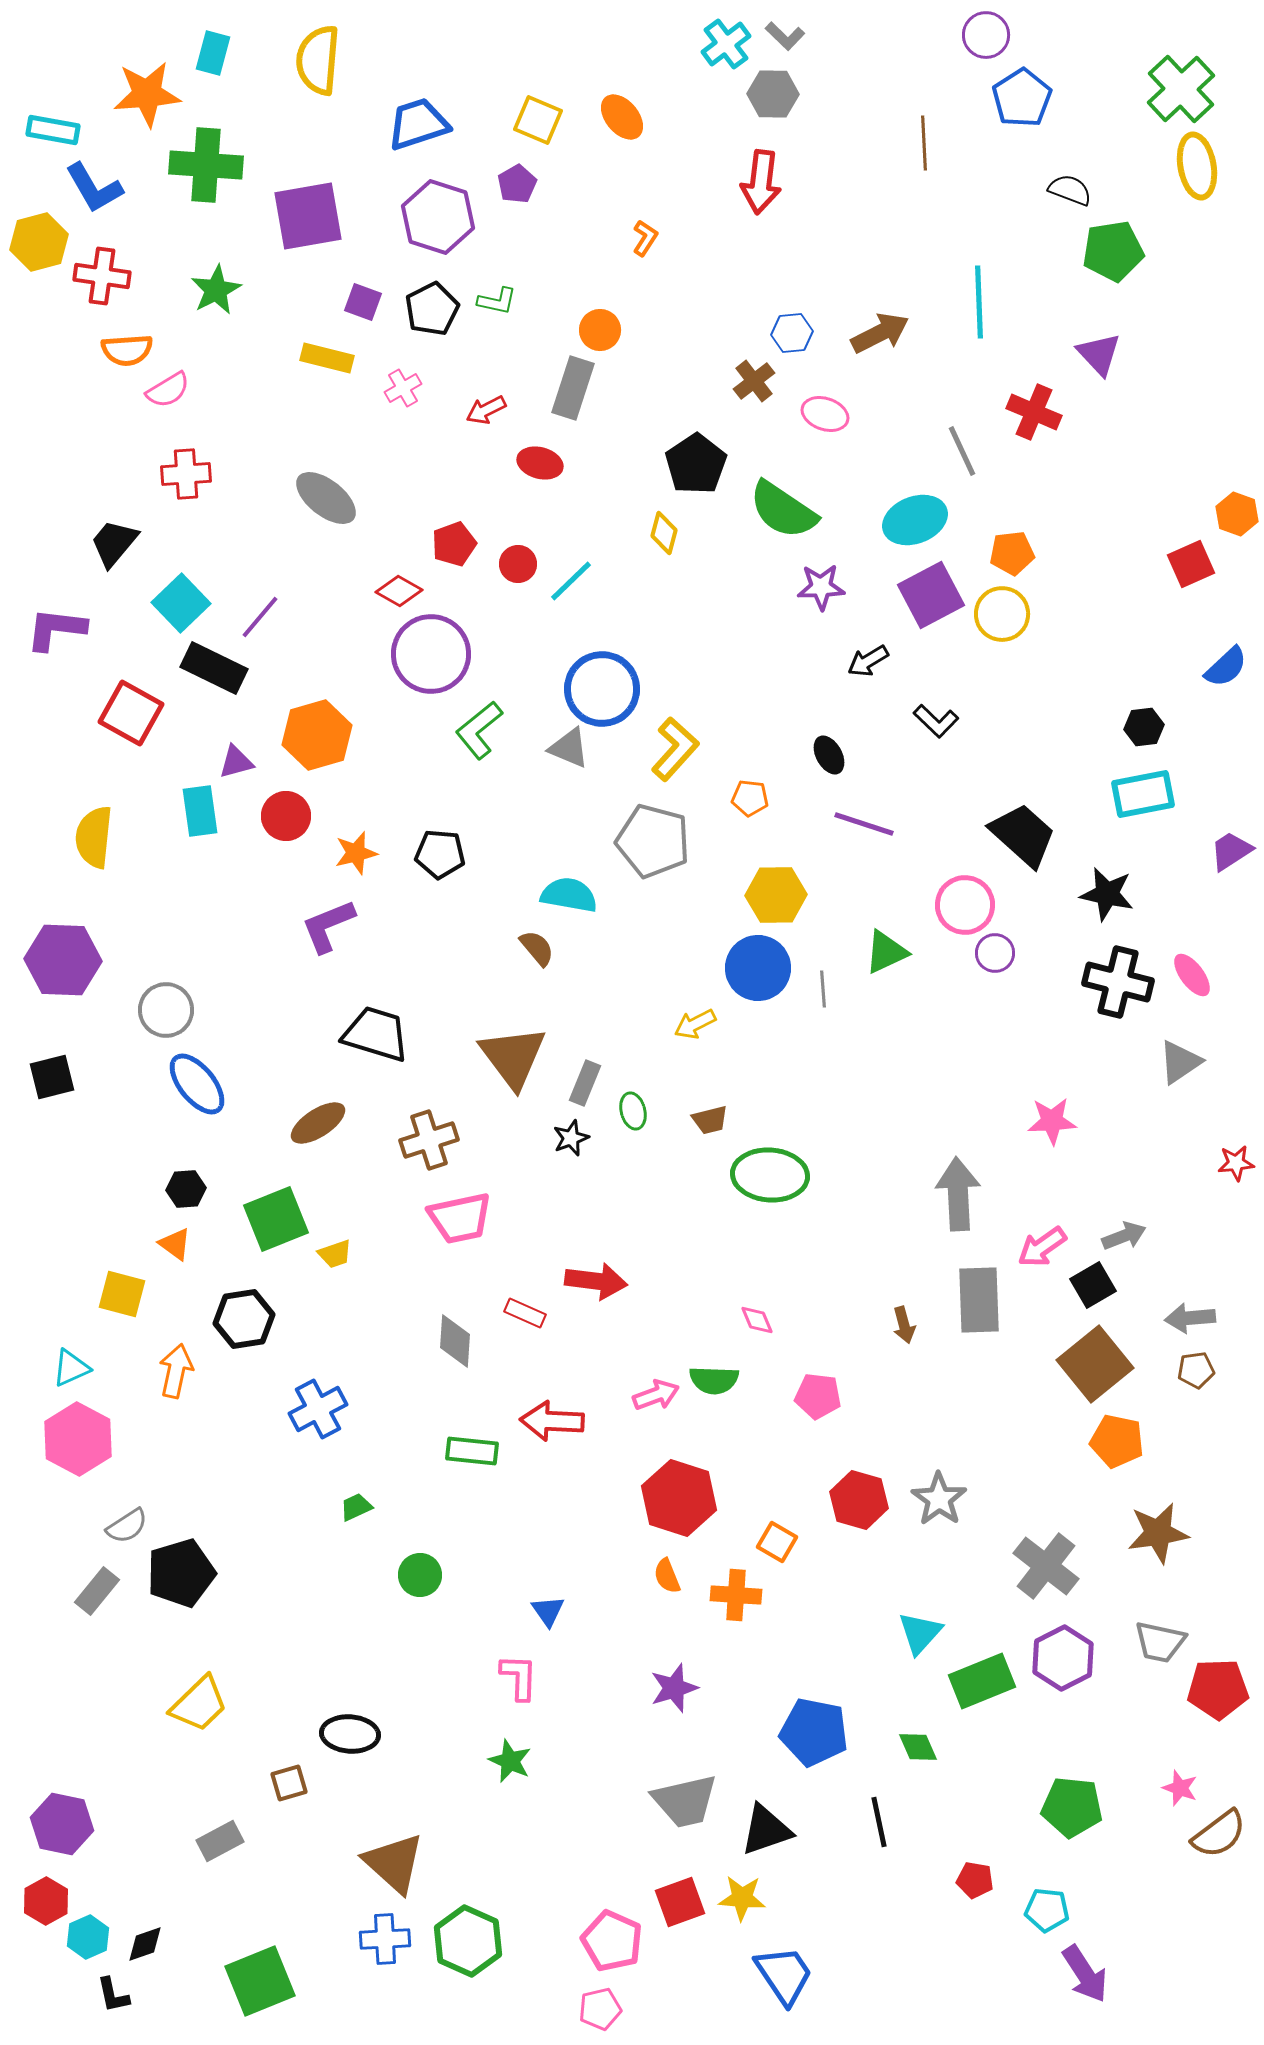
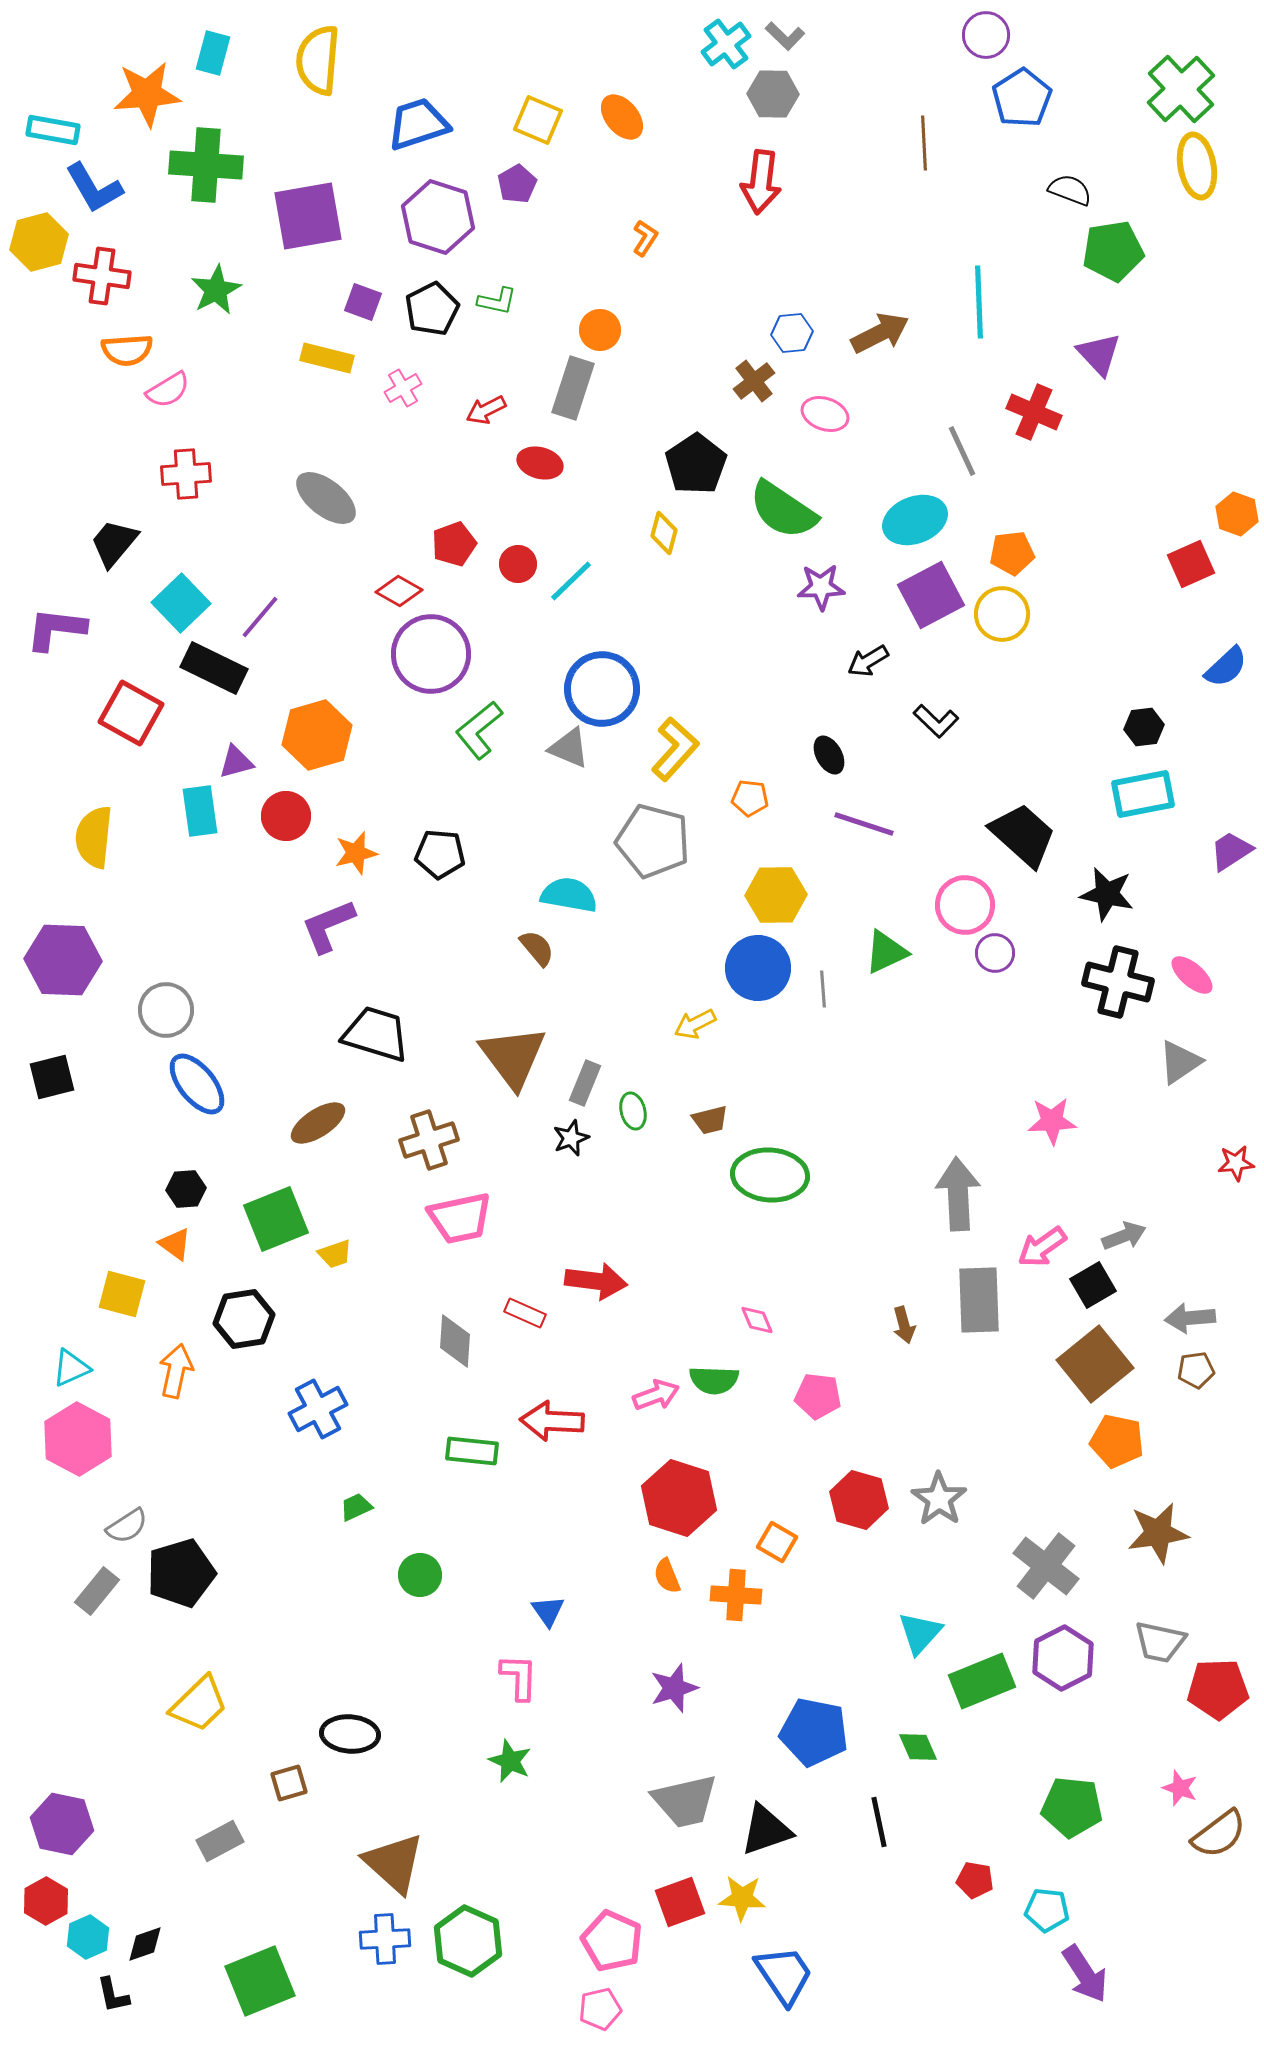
pink ellipse at (1192, 975): rotated 12 degrees counterclockwise
